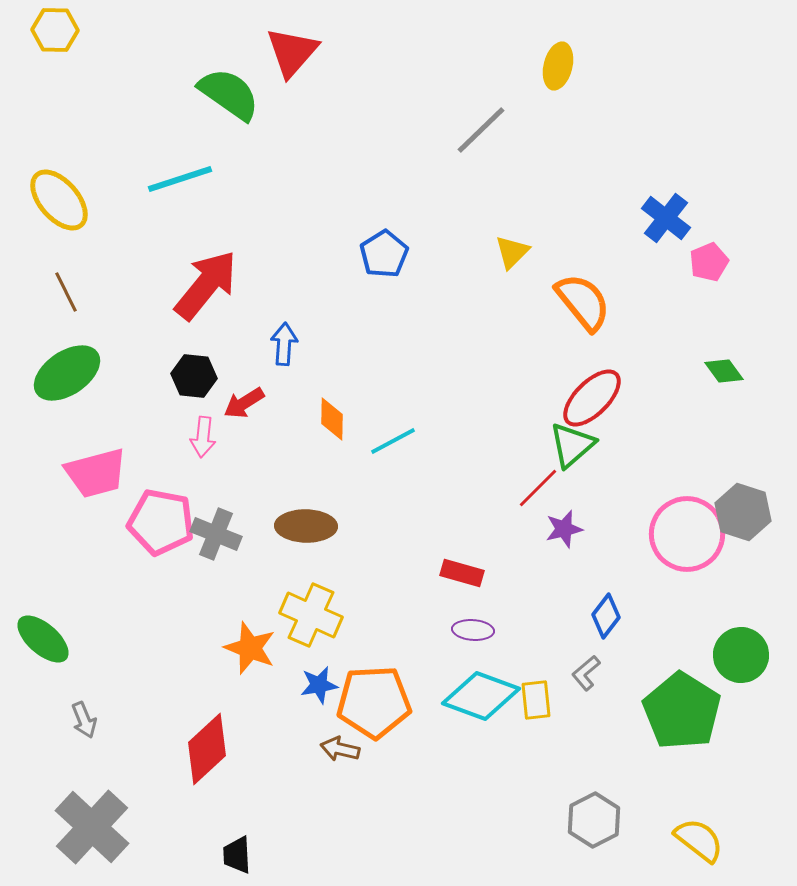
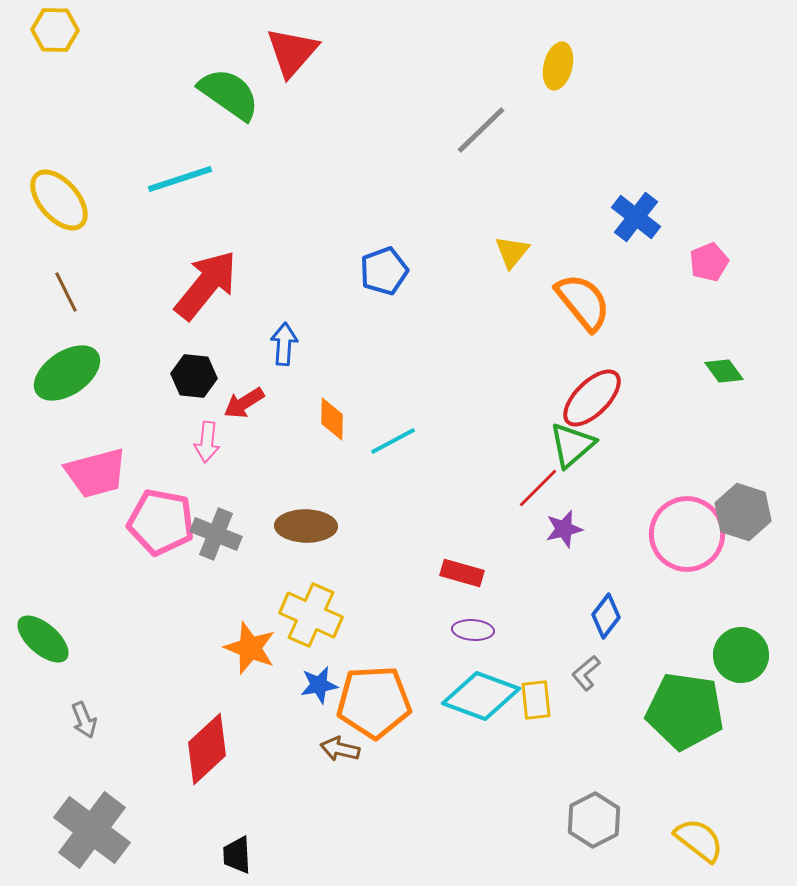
blue cross at (666, 218): moved 30 px left, 1 px up
yellow triangle at (512, 252): rotated 6 degrees counterclockwise
blue pentagon at (384, 254): moved 17 px down; rotated 12 degrees clockwise
pink arrow at (203, 437): moved 4 px right, 5 px down
green pentagon at (682, 711): moved 3 px right; rotated 24 degrees counterclockwise
gray cross at (92, 827): moved 3 px down; rotated 6 degrees counterclockwise
